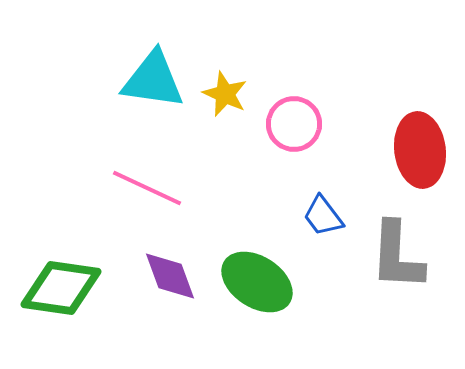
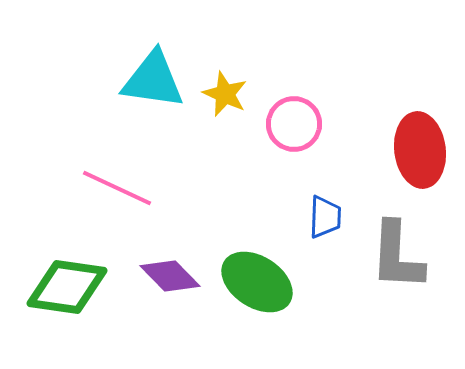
pink line: moved 30 px left
blue trapezoid: moved 2 px right, 1 px down; rotated 141 degrees counterclockwise
purple diamond: rotated 24 degrees counterclockwise
green diamond: moved 6 px right, 1 px up
